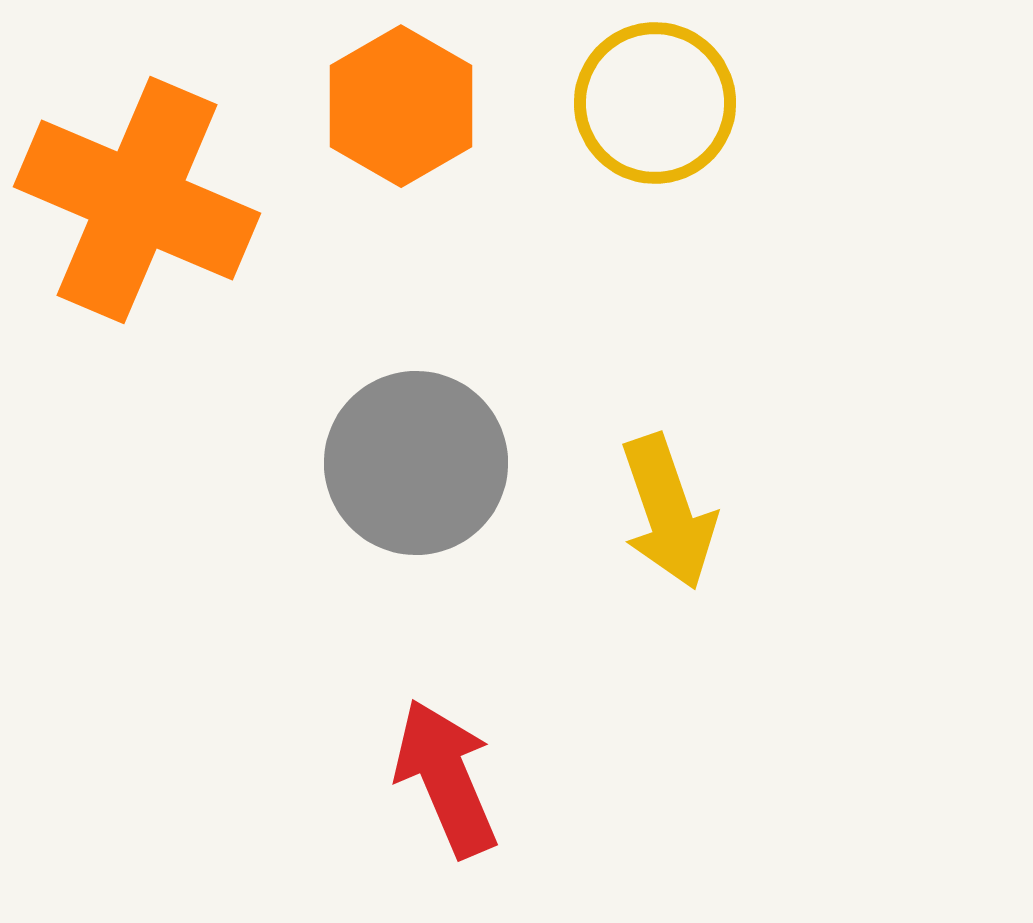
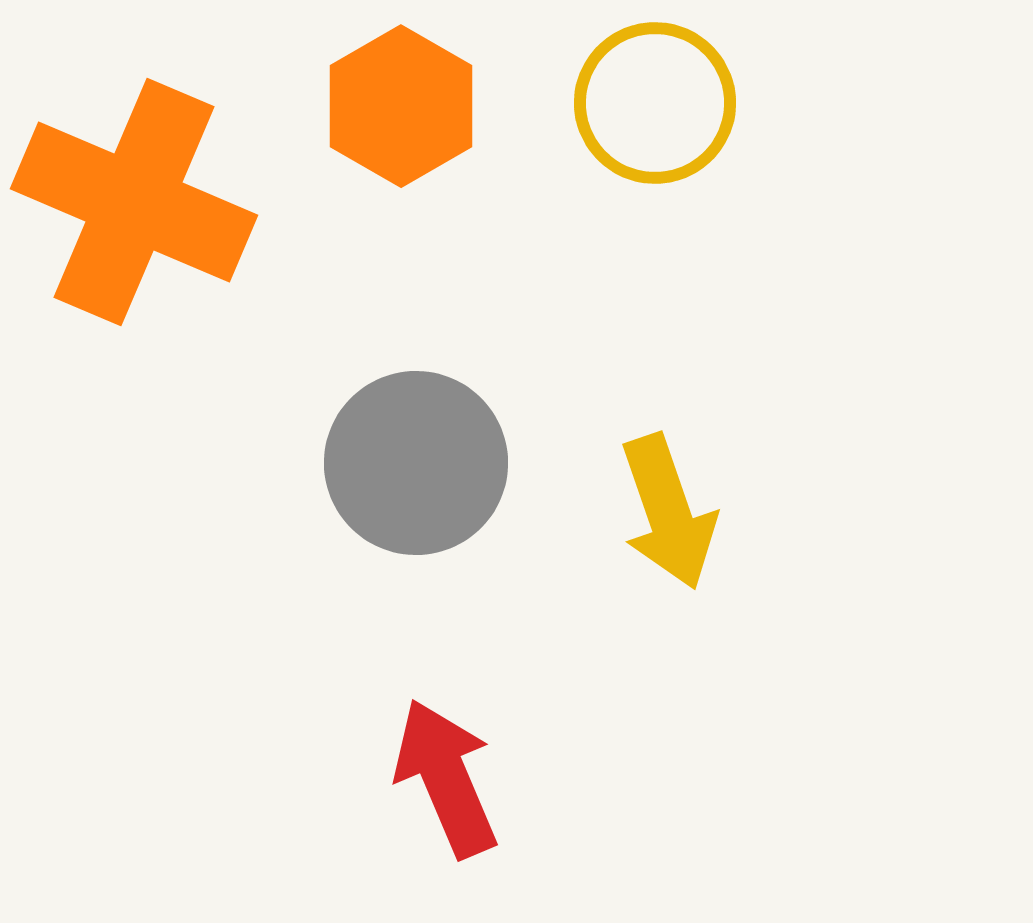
orange cross: moved 3 px left, 2 px down
